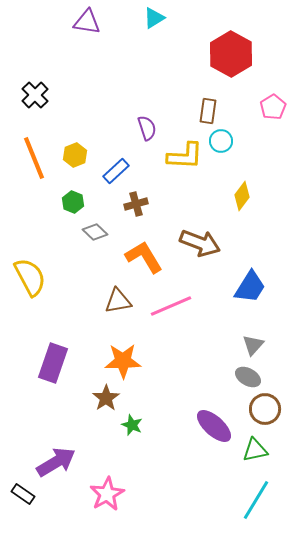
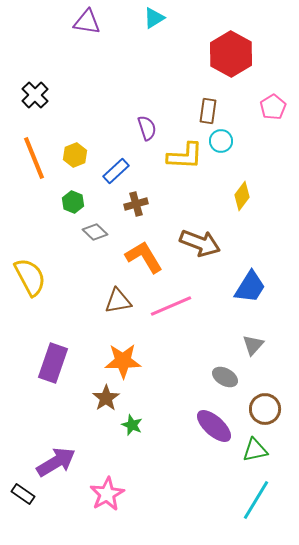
gray ellipse: moved 23 px left
